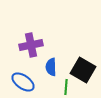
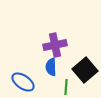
purple cross: moved 24 px right
black square: moved 2 px right; rotated 20 degrees clockwise
